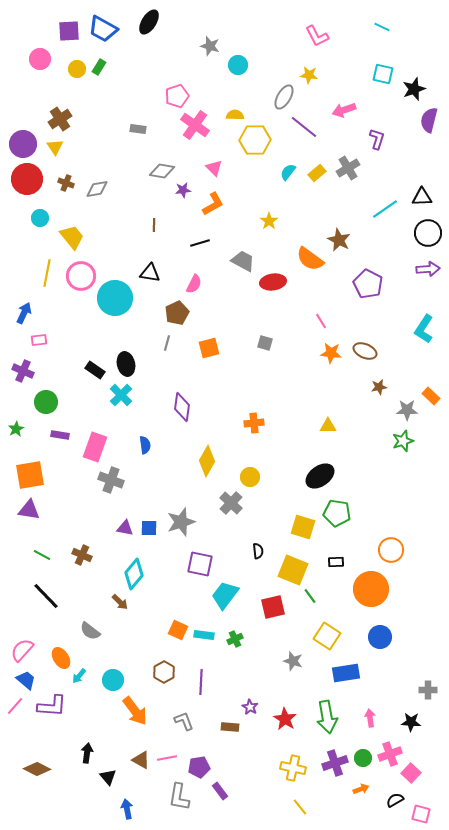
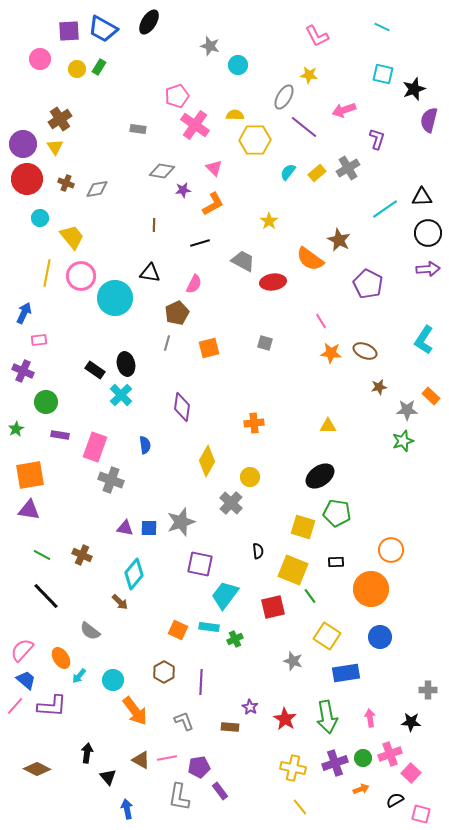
cyan L-shape at (424, 329): moved 11 px down
cyan rectangle at (204, 635): moved 5 px right, 8 px up
